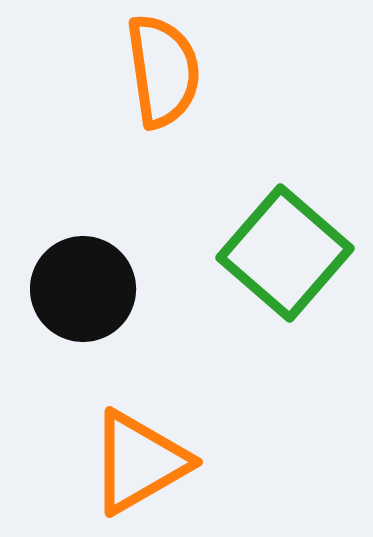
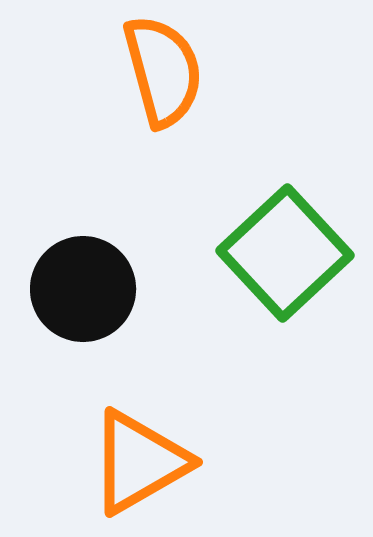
orange semicircle: rotated 7 degrees counterclockwise
green square: rotated 6 degrees clockwise
